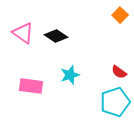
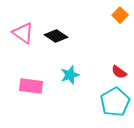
cyan pentagon: rotated 12 degrees counterclockwise
